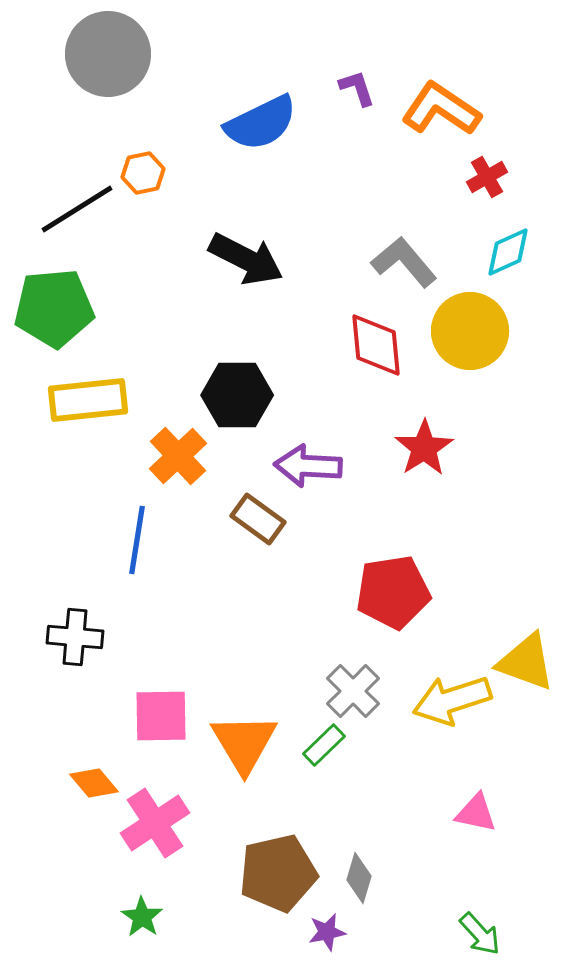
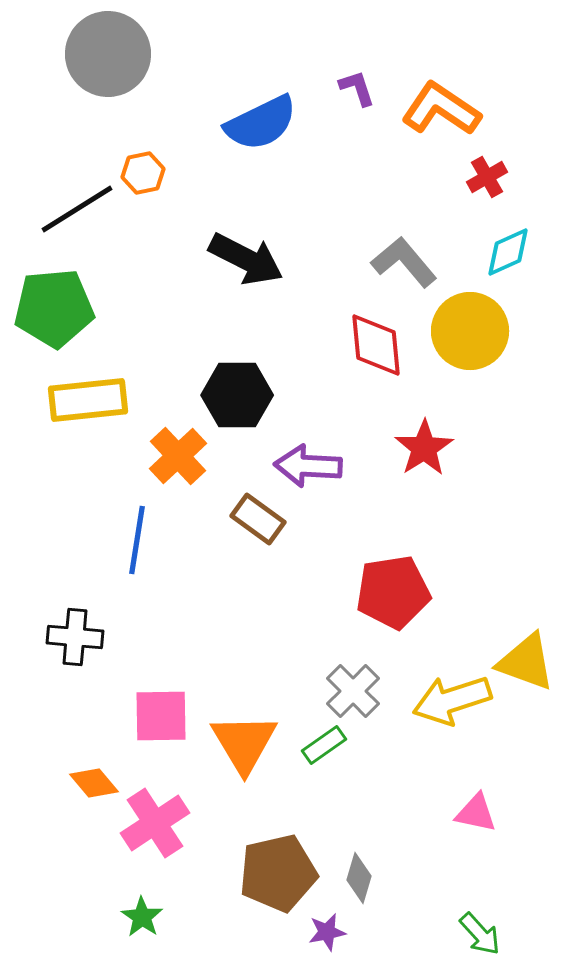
green rectangle: rotated 9 degrees clockwise
